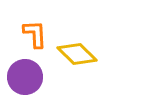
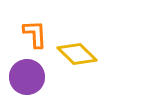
purple circle: moved 2 px right
